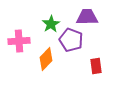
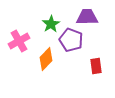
pink cross: rotated 25 degrees counterclockwise
